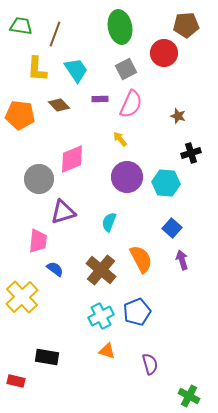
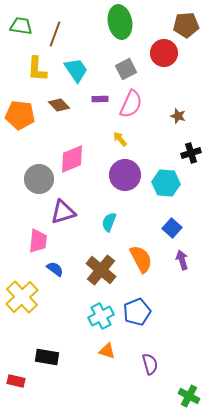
green ellipse: moved 5 px up
purple circle: moved 2 px left, 2 px up
